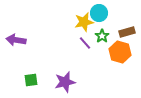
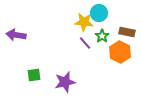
yellow star: rotated 18 degrees clockwise
brown rectangle: rotated 28 degrees clockwise
purple arrow: moved 5 px up
orange hexagon: rotated 10 degrees clockwise
green square: moved 3 px right, 5 px up
